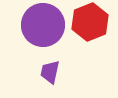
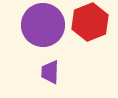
purple trapezoid: rotated 10 degrees counterclockwise
